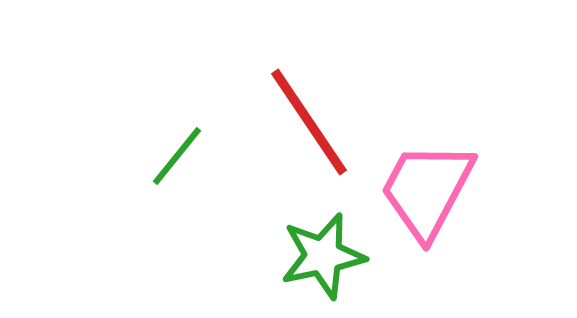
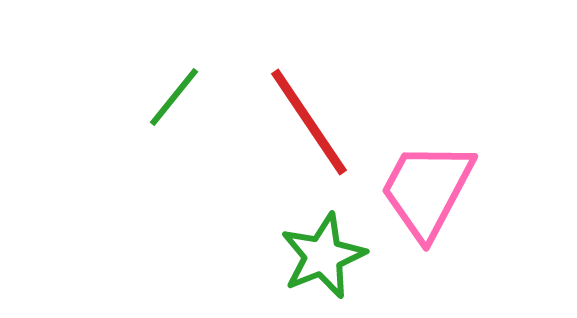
green line: moved 3 px left, 59 px up
green star: rotated 10 degrees counterclockwise
